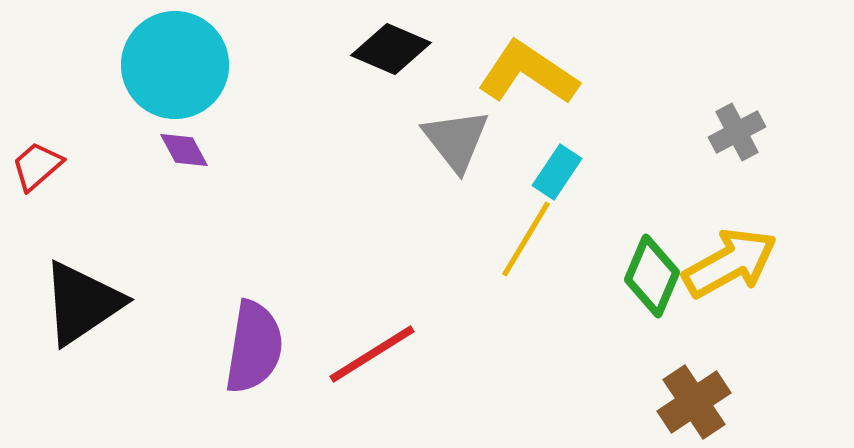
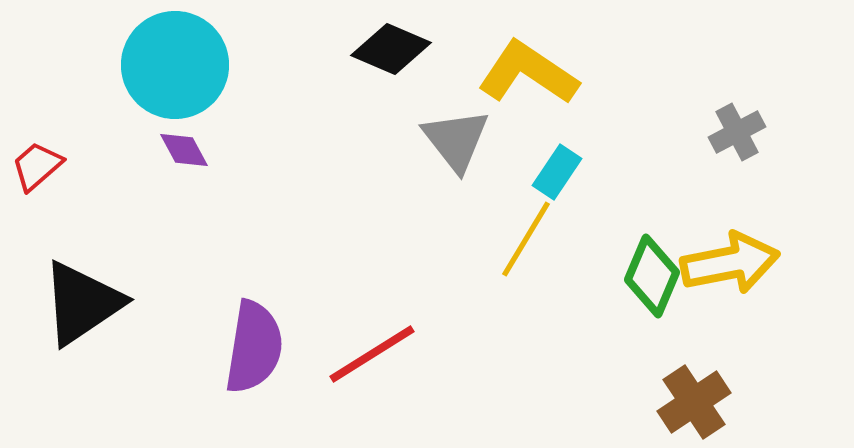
yellow arrow: rotated 18 degrees clockwise
